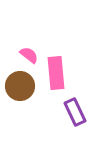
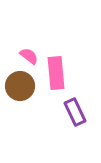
pink semicircle: moved 1 px down
